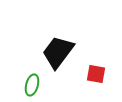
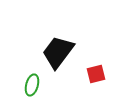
red square: rotated 24 degrees counterclockwise
